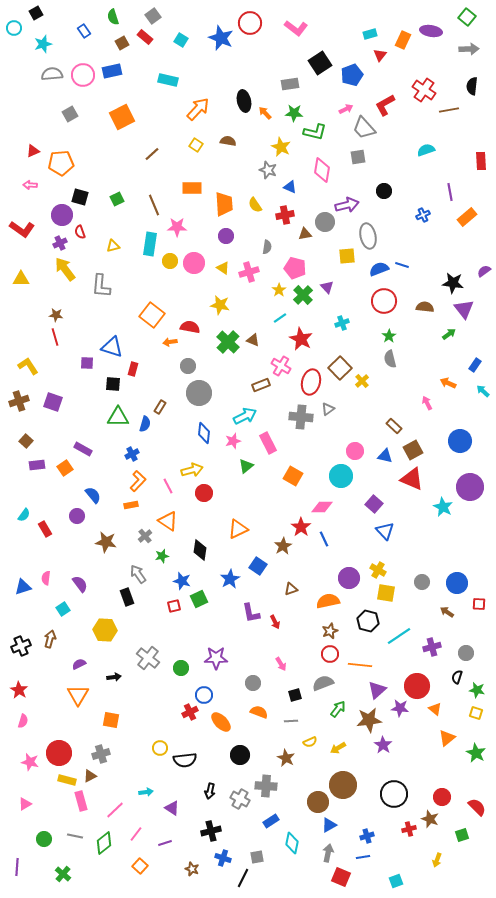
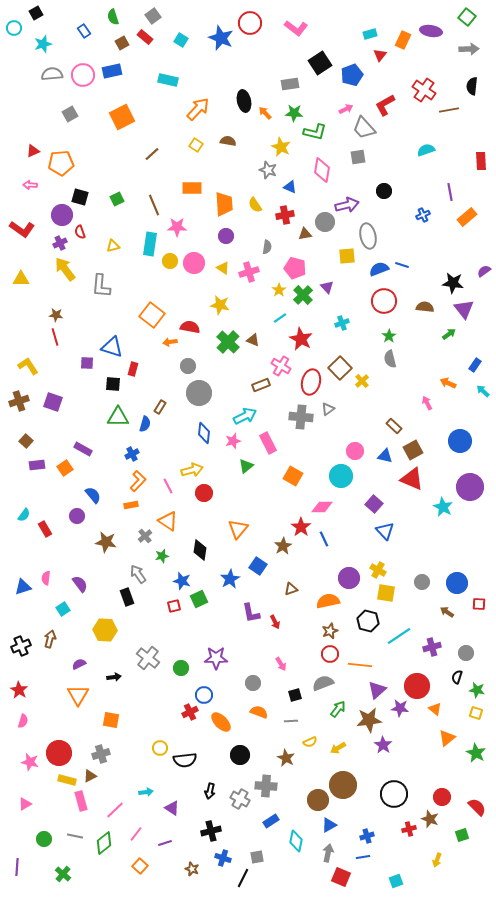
orange triangle at (238, 529): rotated 25 degrees counterclockwise
brown circle at (318, 802): moved 2 px up
cyan diamond at (292, 843): moved 4 px right, 2 px up
